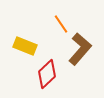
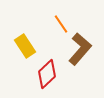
yellow rectangle: rotated 35 degrees clockwise
